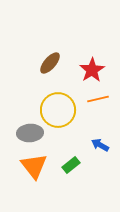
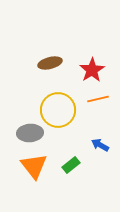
brown ellipse: rotated 35 degrees clockwise
